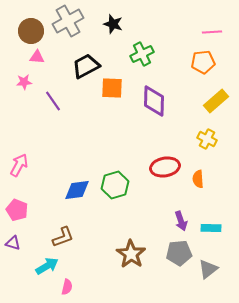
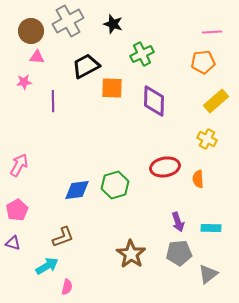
purple line: rotated 35 degrees clockwise
pink pentagon: rotated 20 degrees clockwise
purple arrow: moved 3 px left, 1 px down
gray triangle: moved 5 px down
